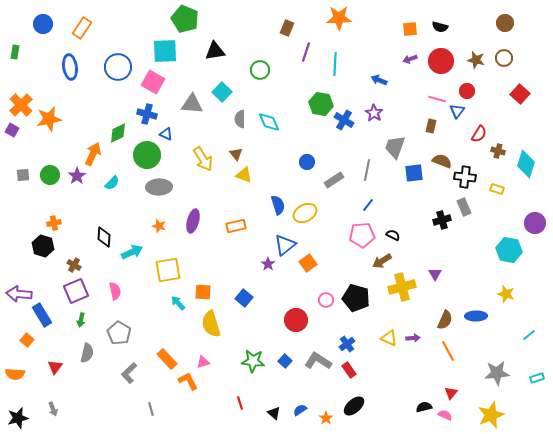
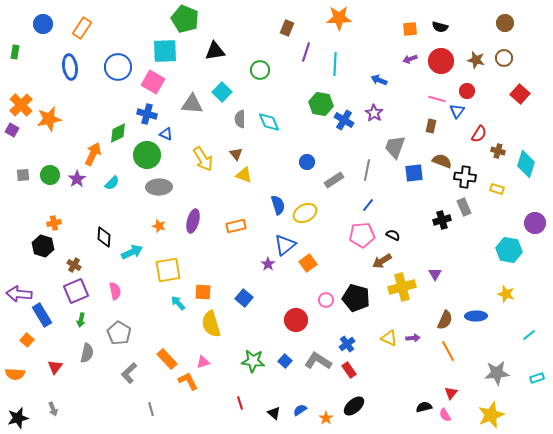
purple star at (77, 176): moved 3 px down
pink semicircle at (445, 415): rotated 144 degrees counterclockwise
